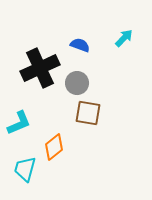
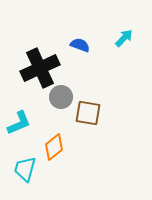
gray circle: moved 16 px left, 14 px down
